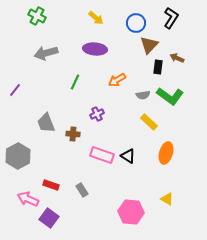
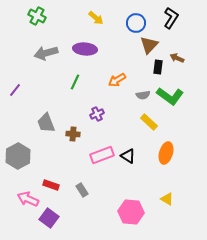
purple ellipse: moved 10 px left
pink rectangle: rotated 40 degrees counterclockwise
